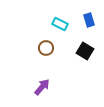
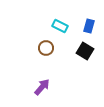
blue rectangle: moved 6 px down; rotated 32 degrees clockwise
cyan rectangle: moved 2 px down
